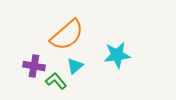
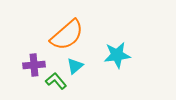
purple cross: moved 1 px up; rotated 15 degrees counterclockwise
